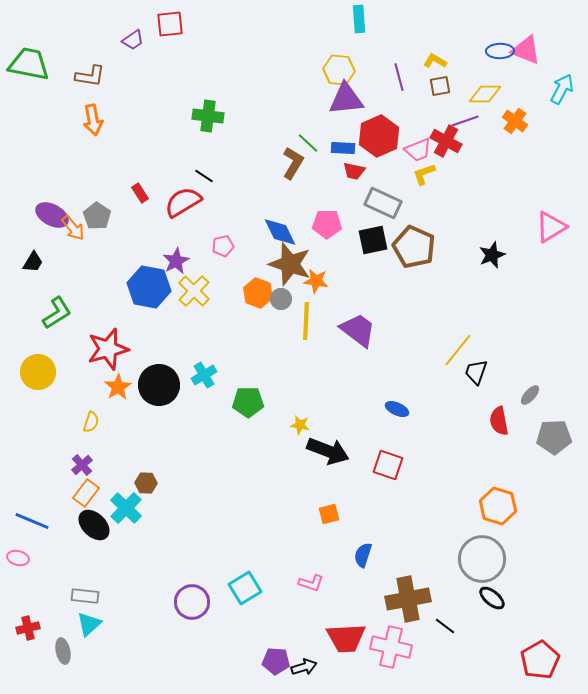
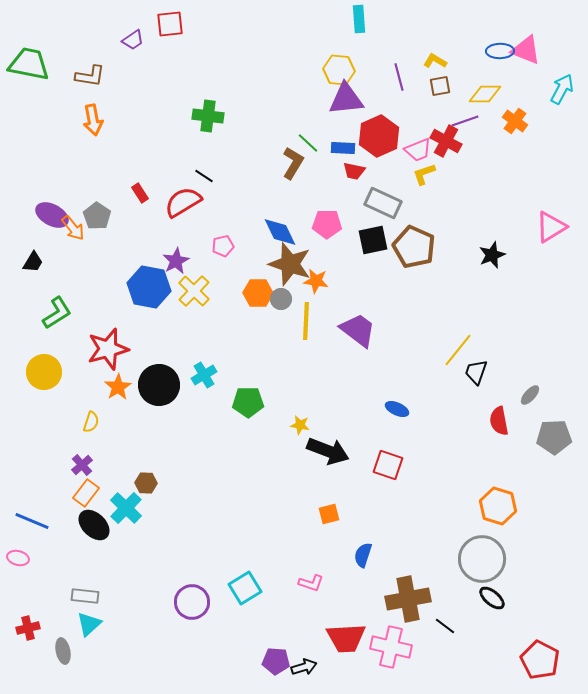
orange hexagon at (258, 293): rotated 20 degrees counterclockwise
yellow circle at (38, 372): moved 6 px right
red pentagon at (540, 660): rotated 15 degrees counterclockwise
